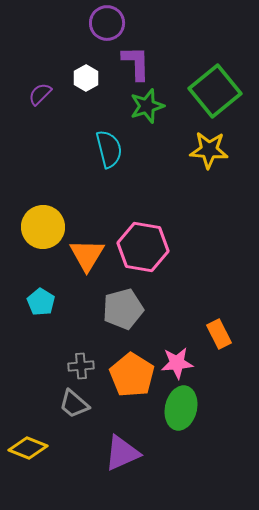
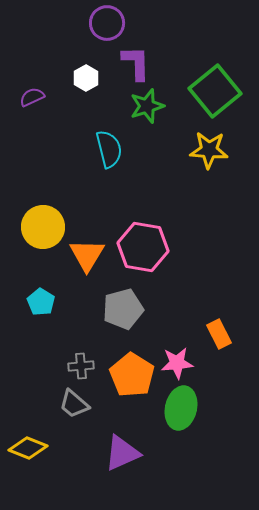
purple semicircle: moved 8 px left, 3 px down; rotated 20 degrees clockwise
